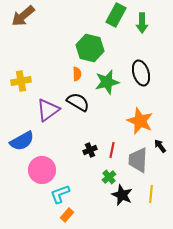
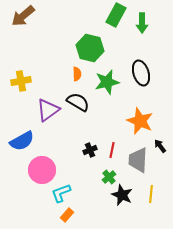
cyan L-shape: moved 1 px right, 1 px up
